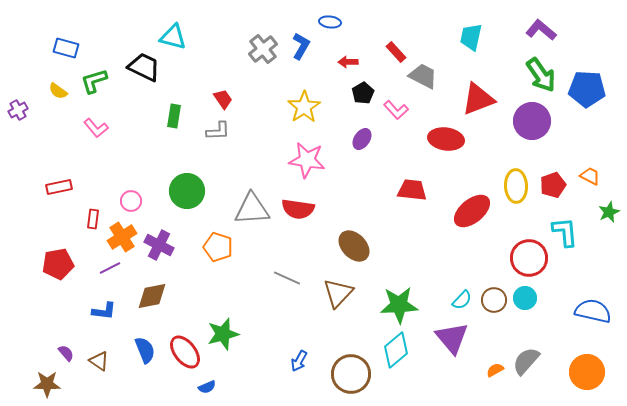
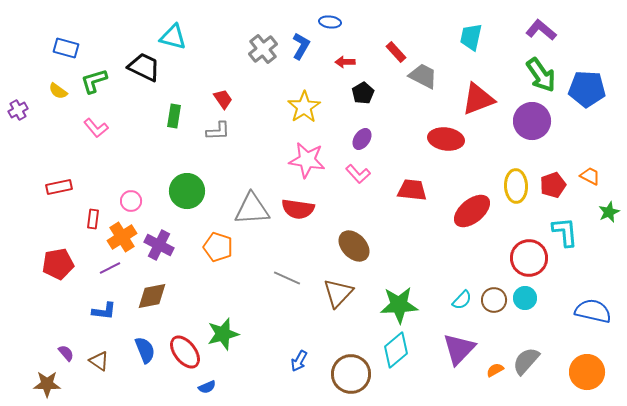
red arrow at (348, 62): moved 3 px left
pink L-shape at (396, 110): moved 38 px left, 64 px down
purple triangle at (452, 338): moved 7 px right, 11 px down; rotated 24 degrees clockwise
